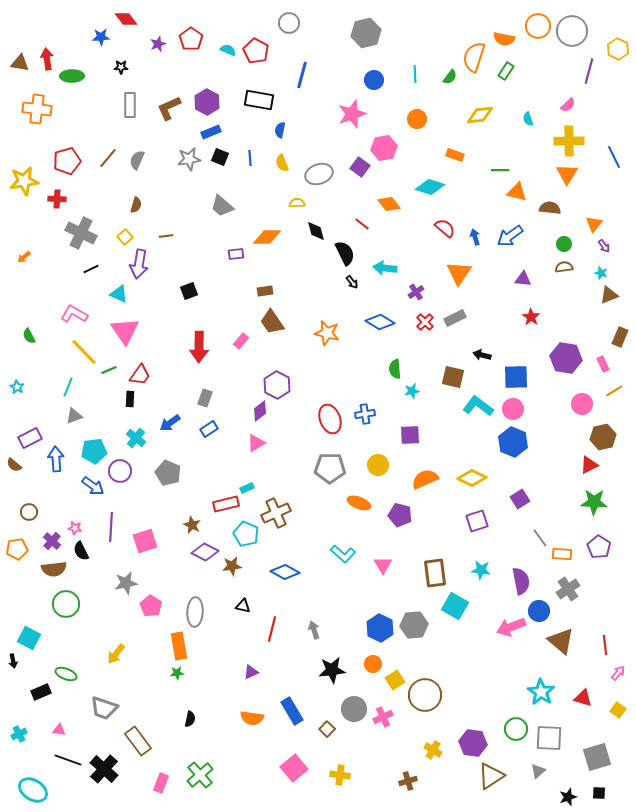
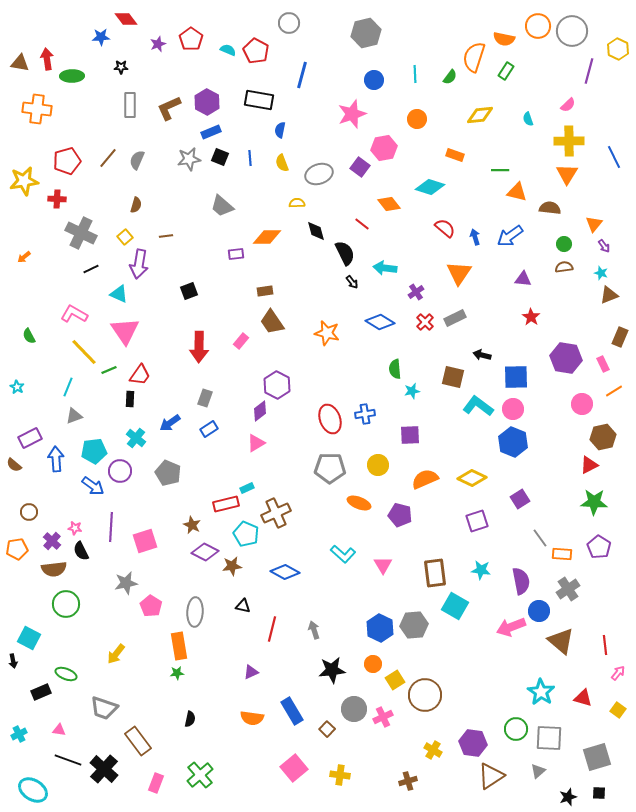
pink rectangle at (161, 783): moved 5 px left
